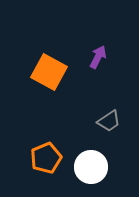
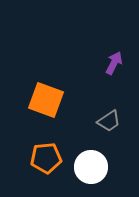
purple arrow: moved 16 px right, 6 px down
orange square: moved 3 px left, 28 px down; rotated 9 degrees counterclockwise
orange pentagon: rotated 16 degrees clockwise
